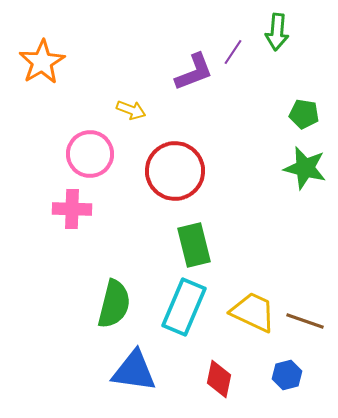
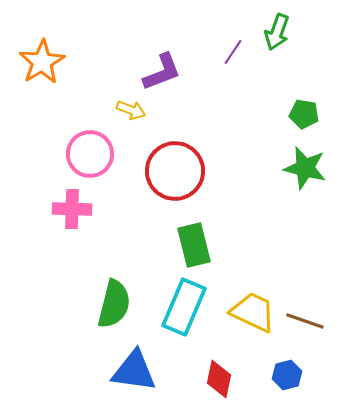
green arrow: rotated 15 degrees clockwise
purple L-shape: moved 32 px left
